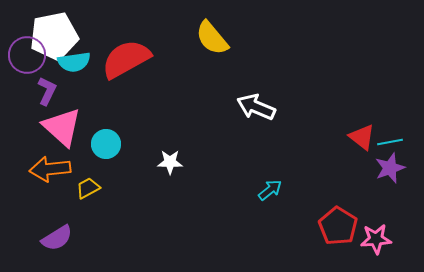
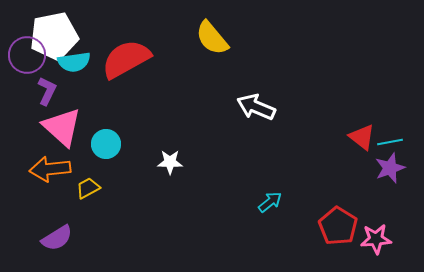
cyan arrow: moved 12 px down
